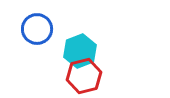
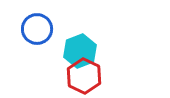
red hexagon: rotated 20 degrees counterclockwise
